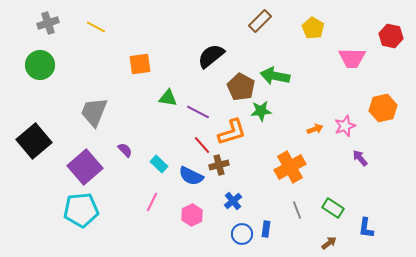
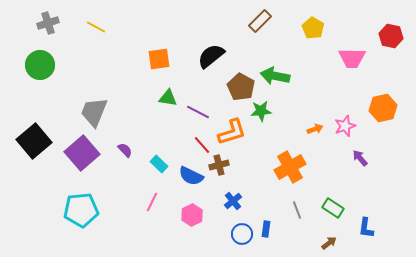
orange square: moved 19 px right, 5 px up
purple square: moved 3 px left, 14 px up
